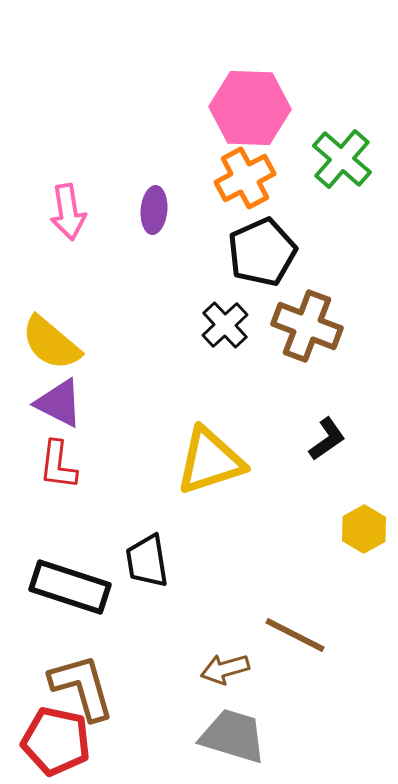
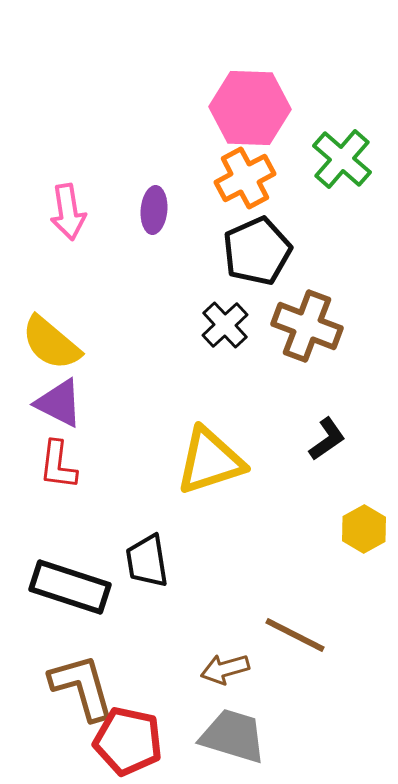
black pentagon: moved 5 px left, 1 px up
red pentagon: moved 72 px right
